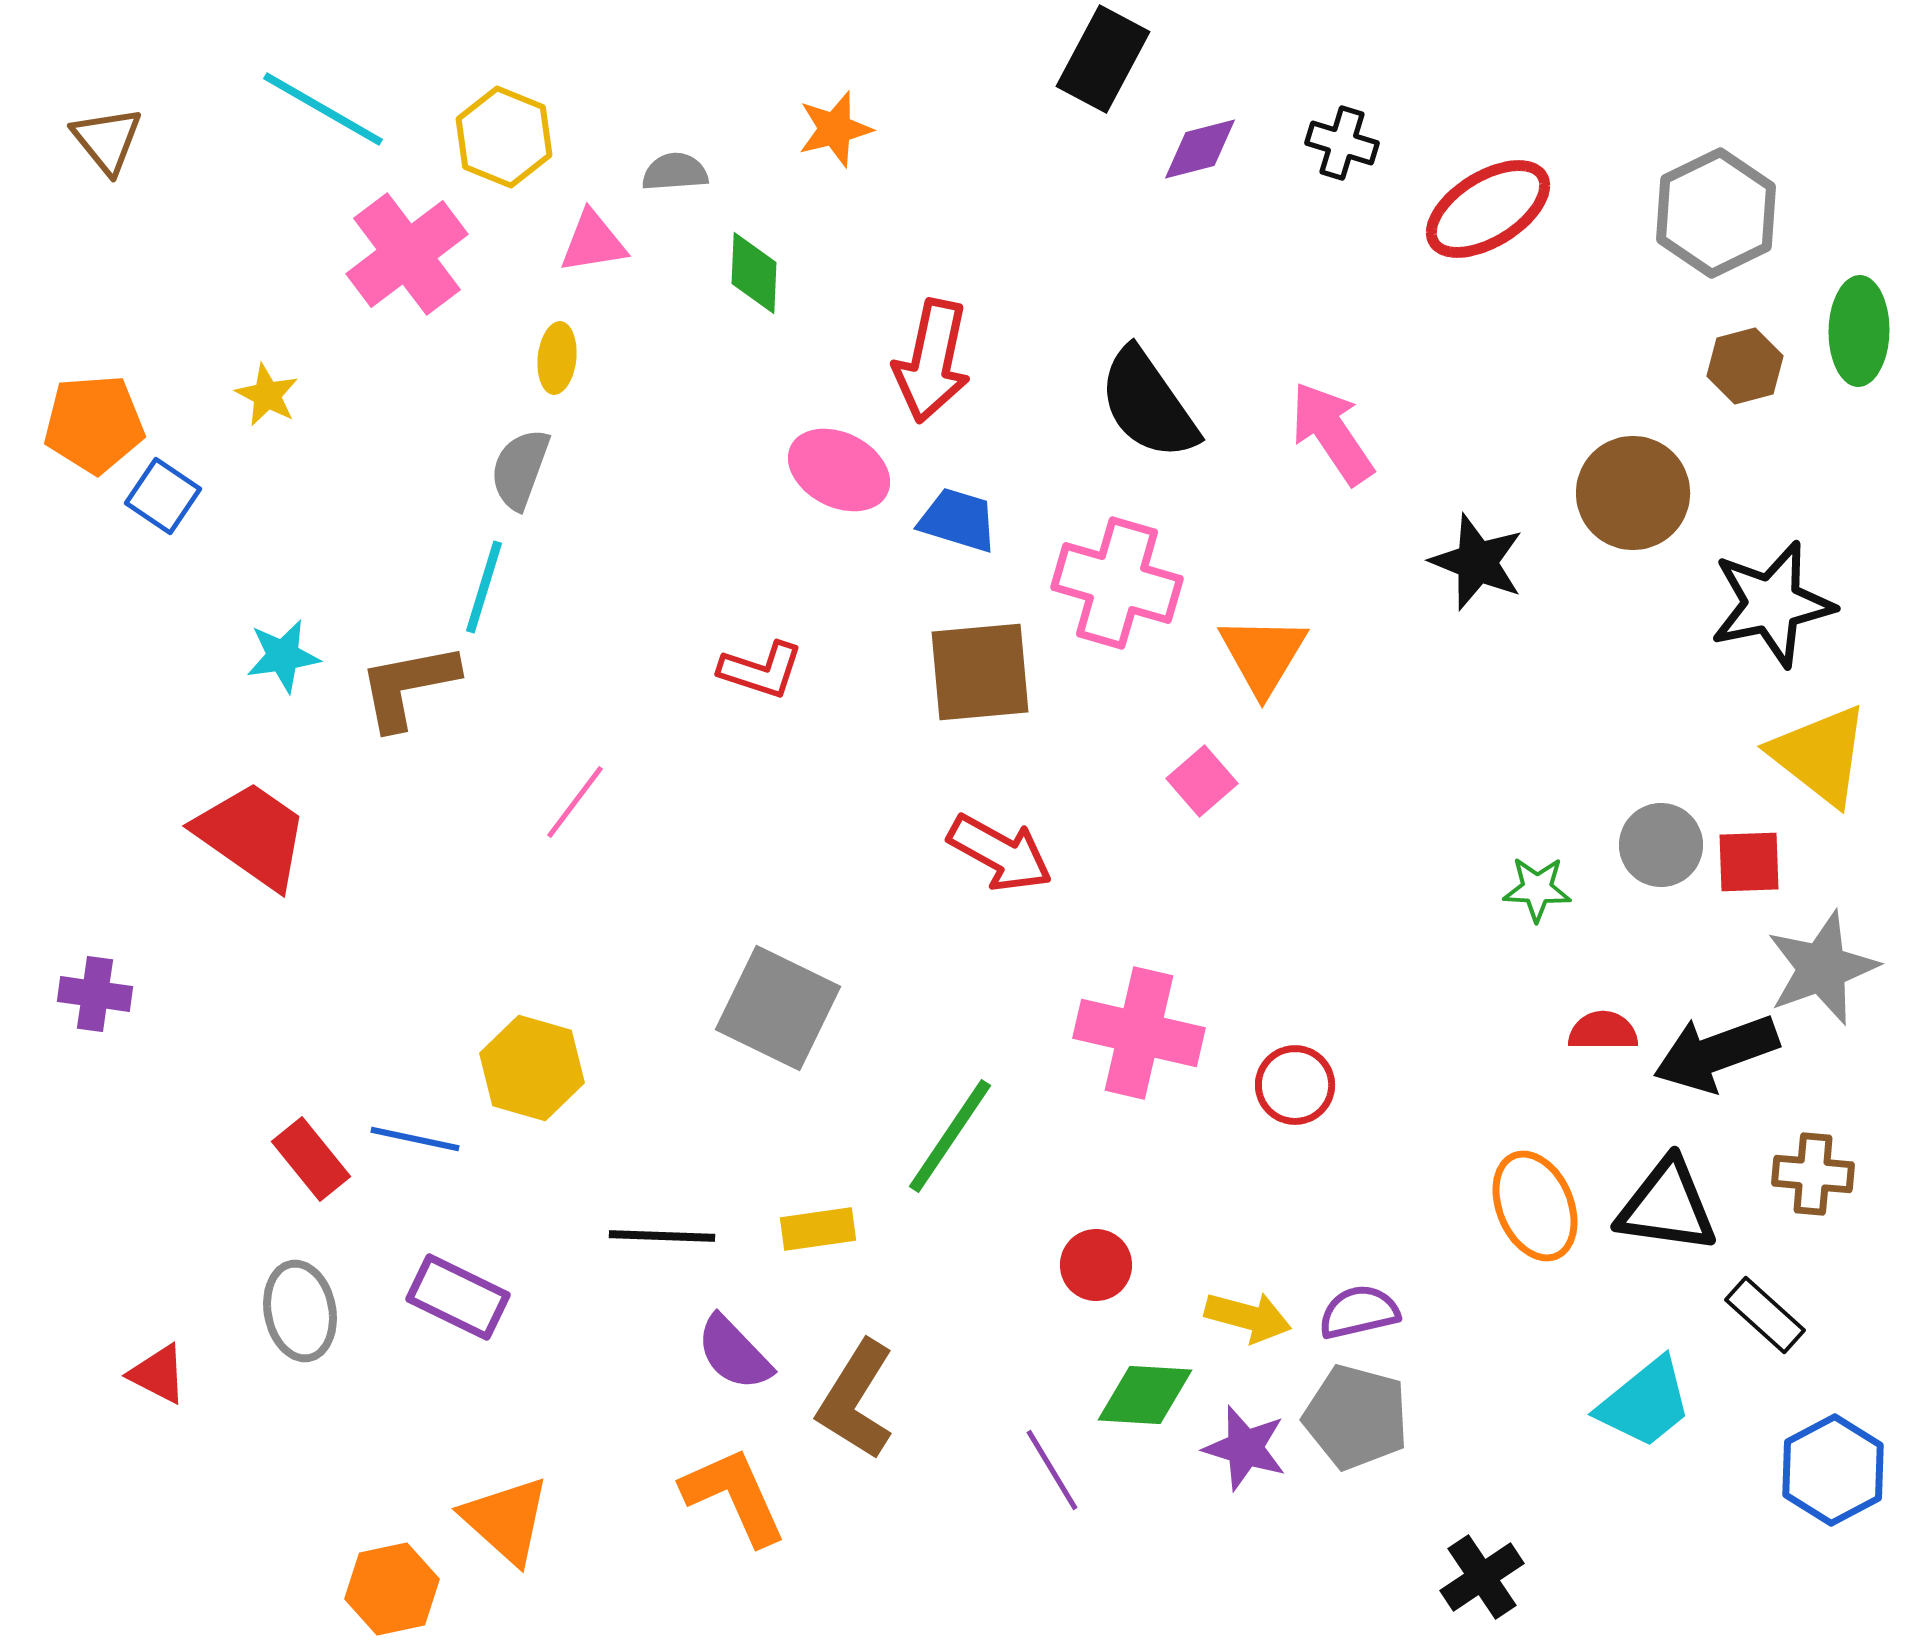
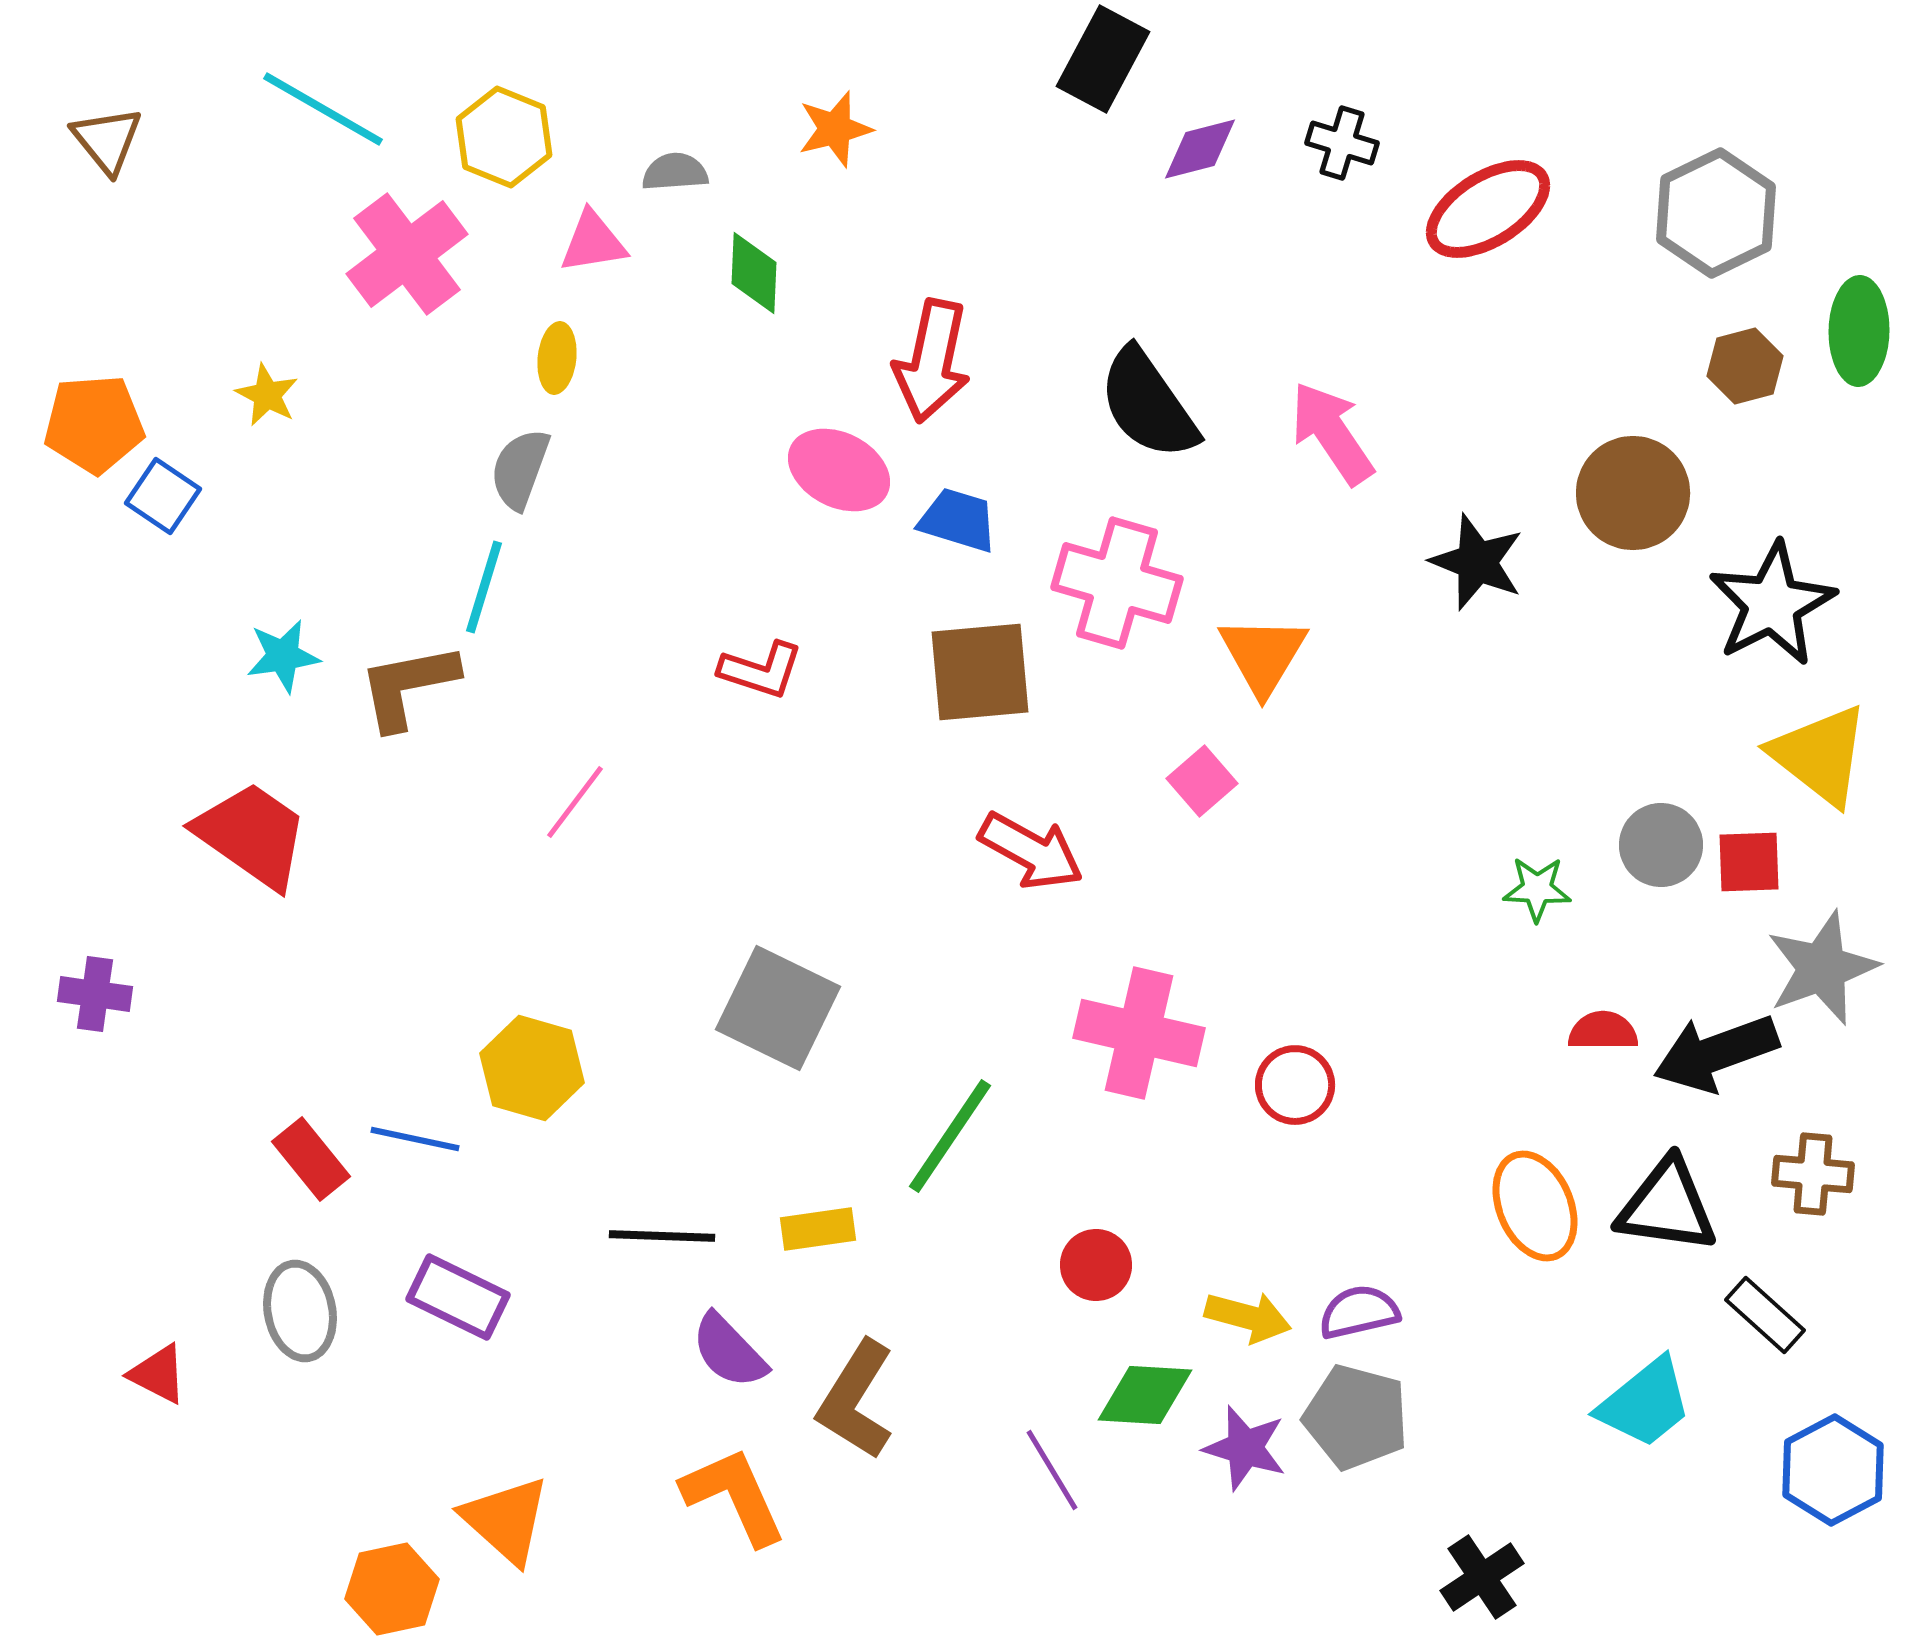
black star at (1772, 604): rotated 15 degrees counterclockwise
red arrow at (1000, 853): moved 31 px right, 2 px up
purple semicircle at (734, 1353): moved 5 px left, 2 px up
